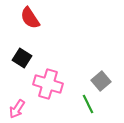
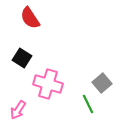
gray square: moved 1 px right, 2 px down
pink arrow: moved 1 px right, 1 px down
